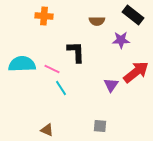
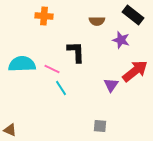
purple star: rotated 18 degrees clockwise
red arrow: moved 1 px left, 1 px up
brown triangle: moved 37 px left
